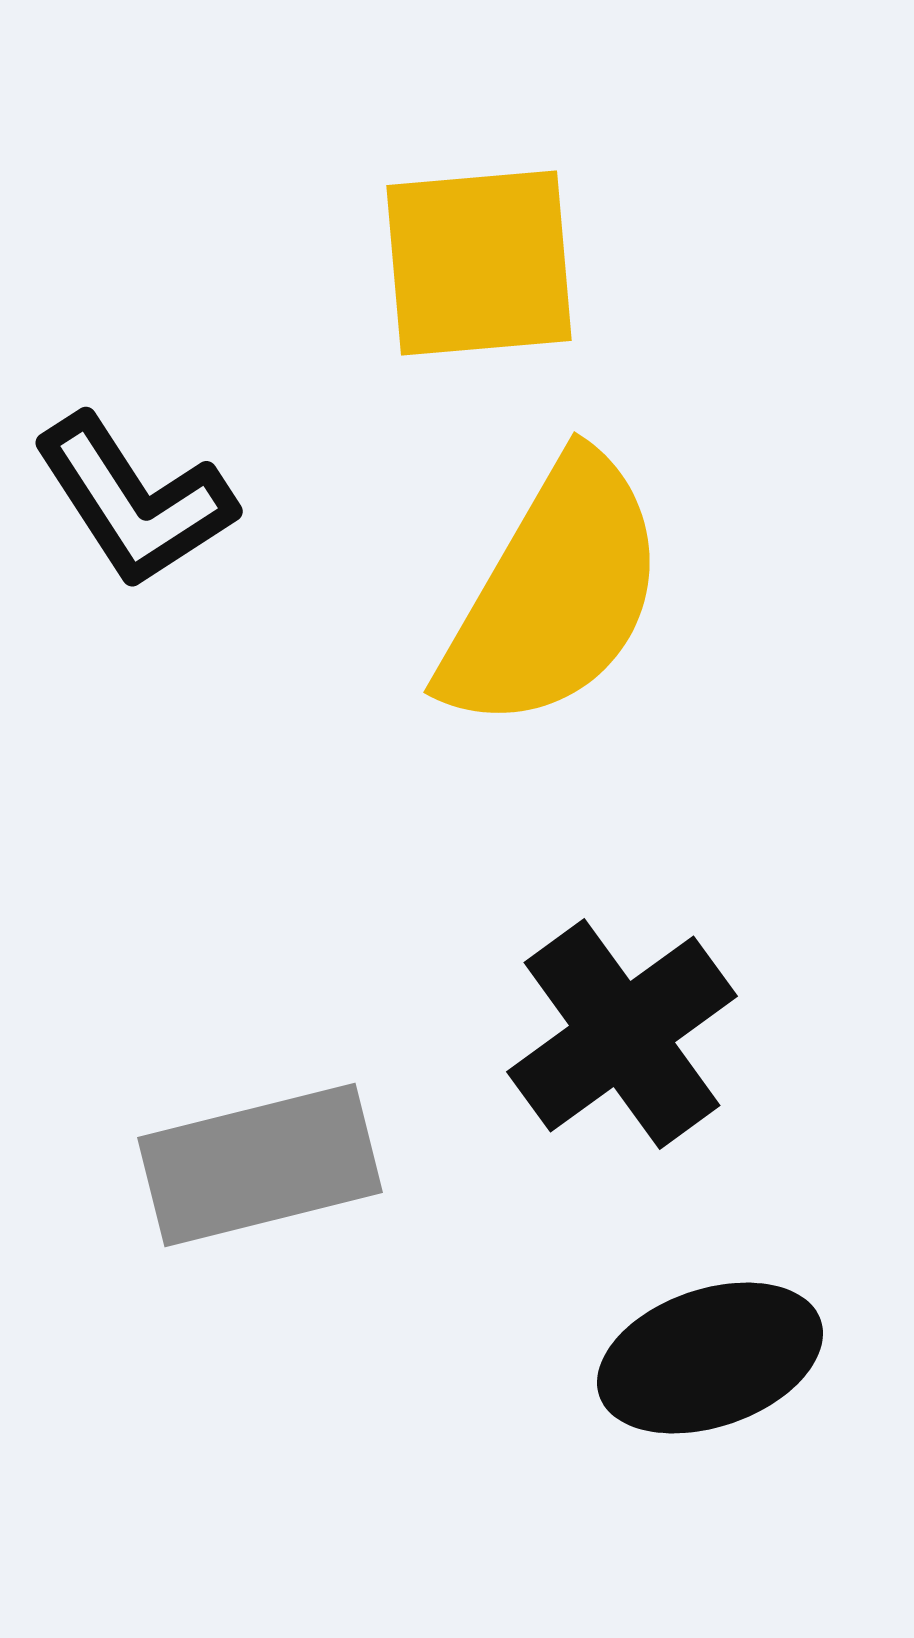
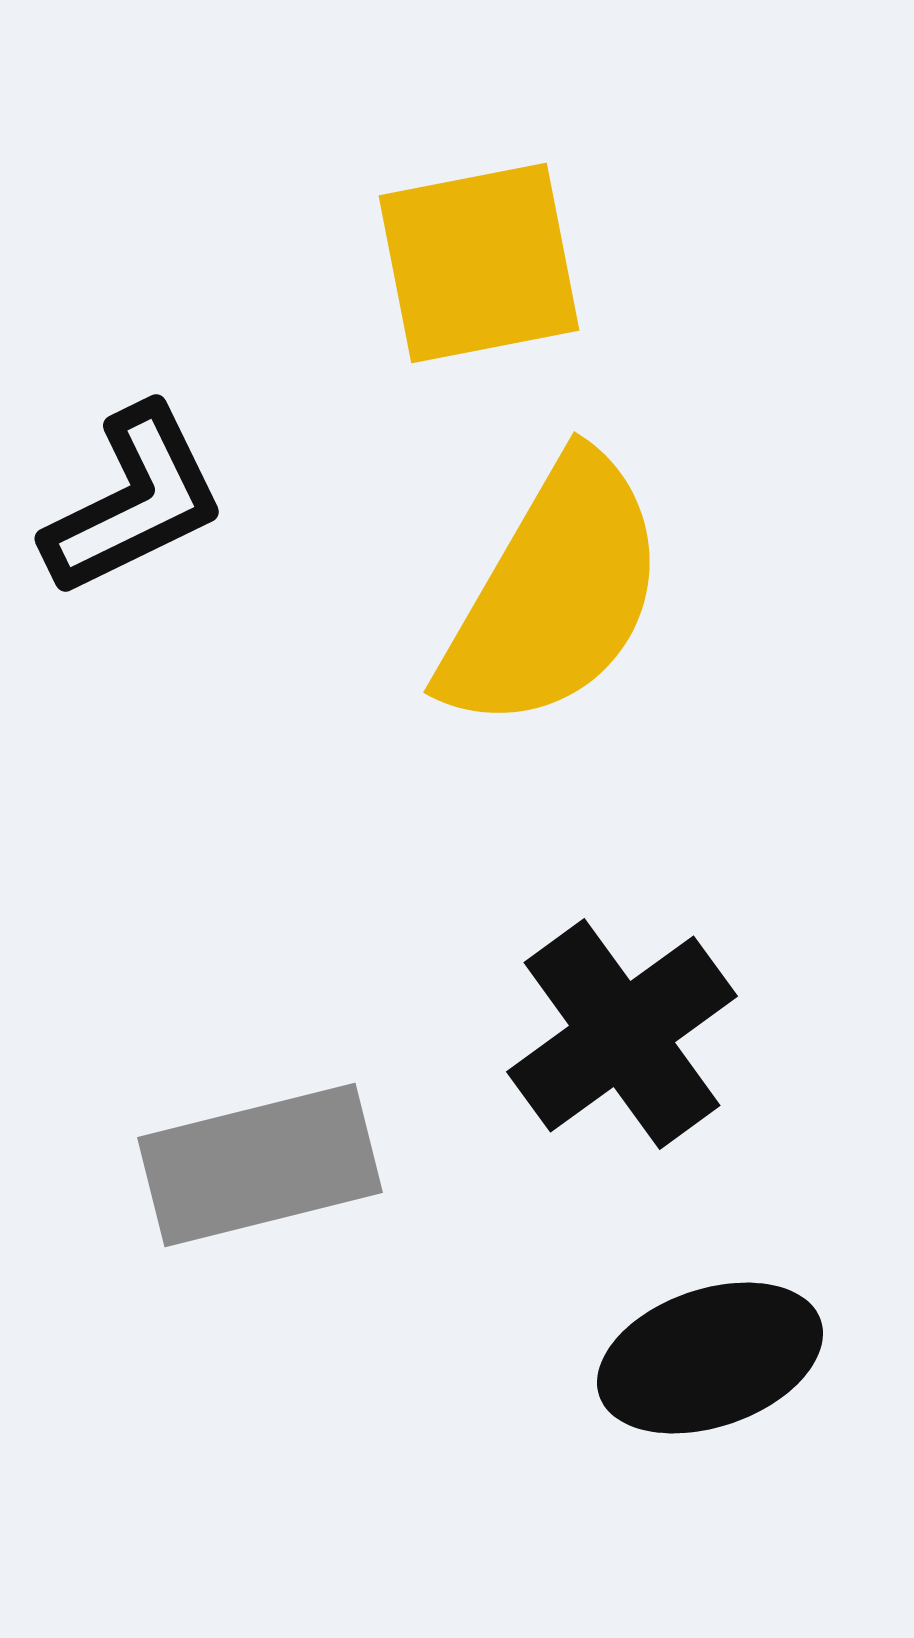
yellow square: rotated 6 degrees counterclockwise
black L-shape: rotated 83 degrees counterclockwise
